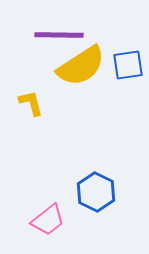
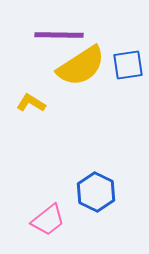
yellow L-shape: rotated 44 degrees counterclockwise
